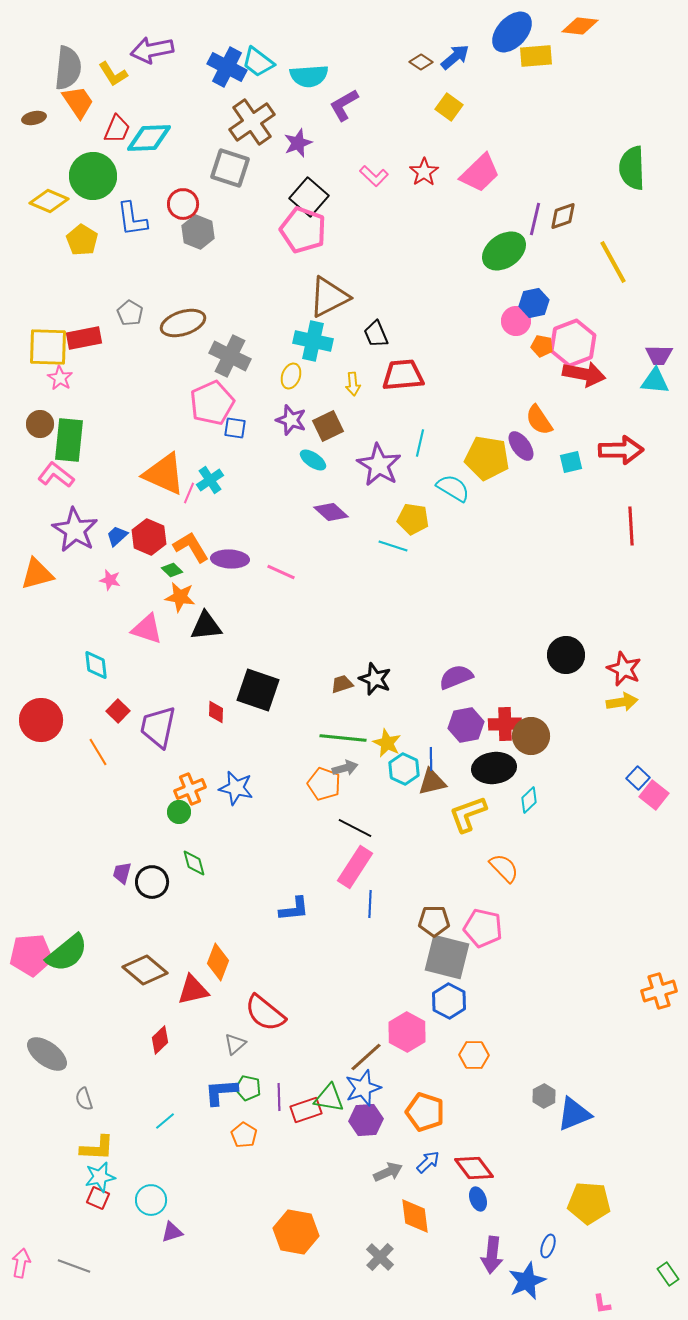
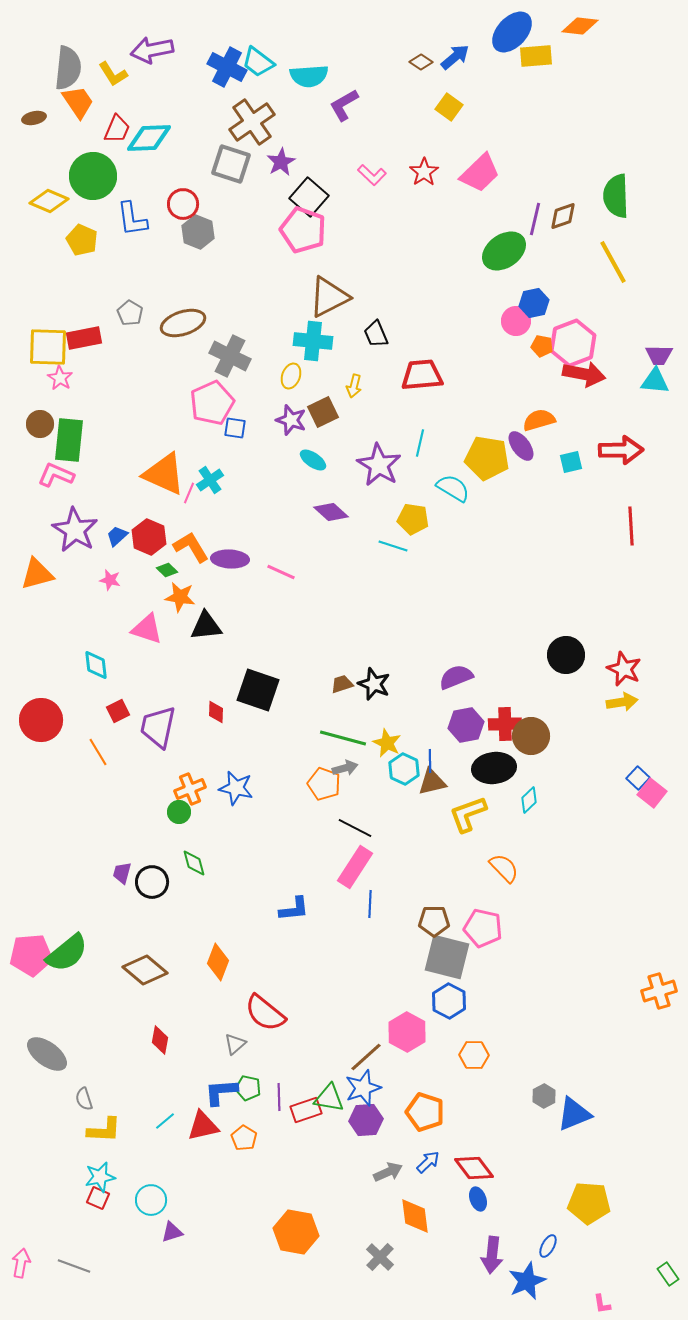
purple star at (298, 143): moved 17 px left, 19 px down; rotated 8 degrees counterclockwise
gray square at (230, 168): moved 1 px right, 4 px up
green semicircle at (632, 168): moved 16 px left, 28 px down
pink L-shape at (374, 176): moved 2 px left, 1 px up
yellow pentagon at (82, 240): rotated 8 degrees counterclockwise
cyan cross at (313, 341): rotated 6 degrees counterclockwise
red trapezoid at (403, 375): moved 19 px right
yellow arrow at (353, 384): moved 1 px right, 2 px down; rotated 20 degrees clockwise
orange semicircle at (539, 420): rotated 108 degrees clockwise
brown square at (328, 426): moved 5 px left, 14 px up
pink L-shape at (56, 475): rotated 15 degrees counterclockwise
green diamond at (172, 570): moved 5 px left
black star at (375, 679): moved 1 px left, 5 px down
red square at (118, 711): rotated 20 degrees clockwise
green line at (343, 738): rotated 9 degrees clockwise
blue line at (431, 759): moved 1 px left, 2 px down
pink square at (654, 795): moved 2 px left, 2 px up
red triangle at (193, 990): moved 10 px right, 136 px down
red diamond at (160, 1040): rotated 36 degrees counterclockwise
orange pentagon at (244, 1135): moved 3 px down
yellow L-shape at (97, 1148): moved 7 px right, 18 px up
blue ellipse at (548, 1246): rotated 10 degrees clockwise
